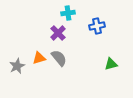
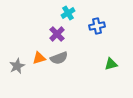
cyan cross: rotated 24 degrees counterclockwise
purple cross: moved 1 px left, 1 px down
gray semicircle: rotated 108 degrees clockwise
